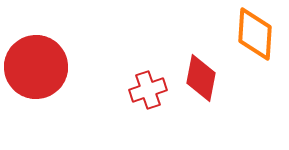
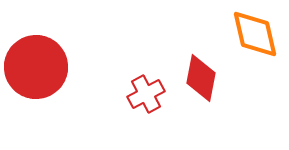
orange diamond: rotated 16 degrees counterclockwise
red cross: moved 2 px left, 4 px down; rotated 9 degrees counterclockwise
